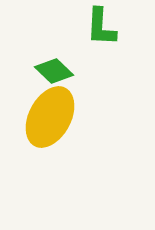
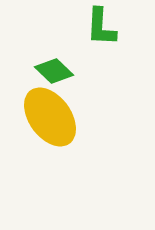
yellow ellipse: rotated 64 degrees counterclockwise
